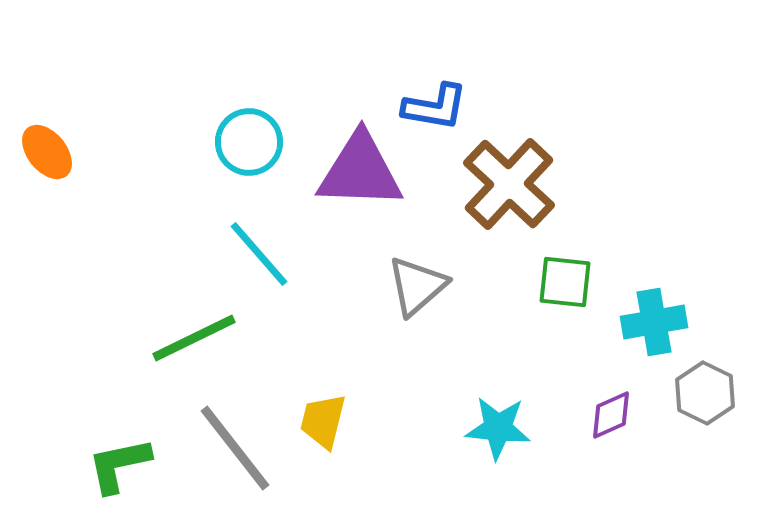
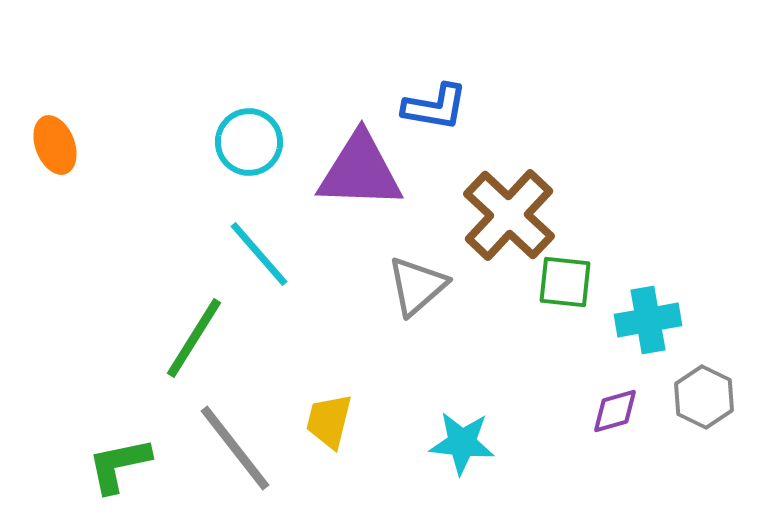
orange ellipse: moved 8 px right, 7 px up; rotated 18 degrees clockwise
brown cross: moved 31 px down
cyan cross: moved 6 px left, 2 px up
green line: rotated 32 degrees counterclockwise
gray hexagon: moved 1 px left, 4 px down
purple diamond: moved 4 px right, 4 px up; rotated 8 degrees clockwise
yellow trapezoid: moved 6 px right
cyan star: moved 36 px left, 15 px down
